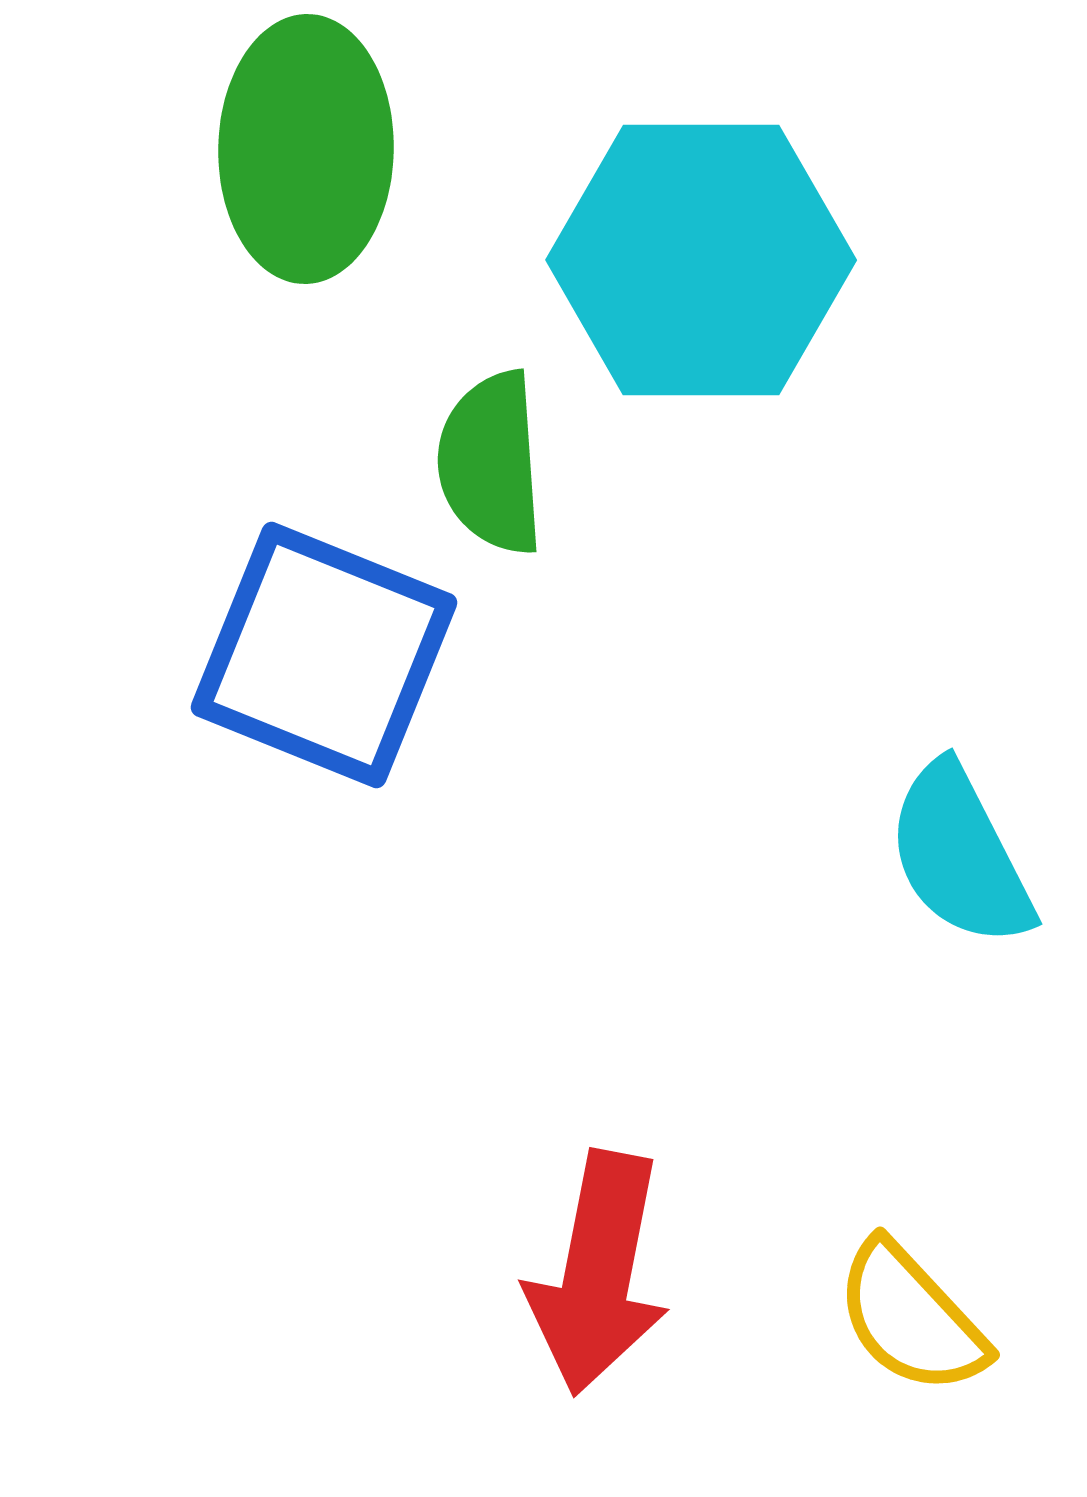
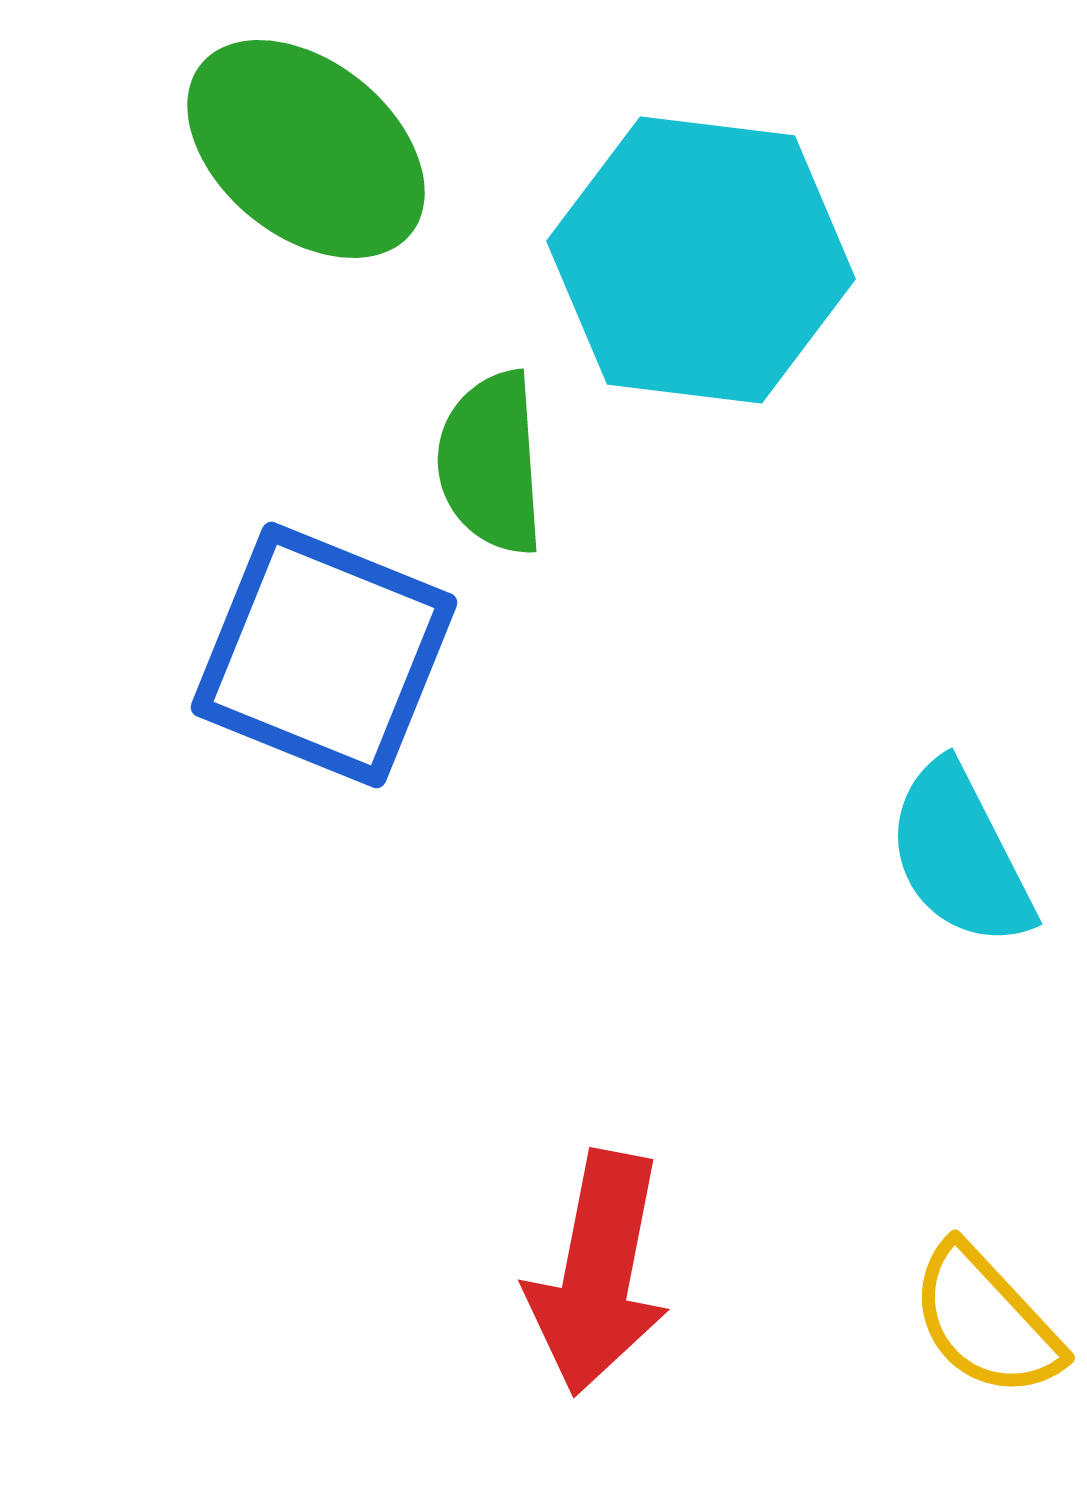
green ellipse: rotated 52 degrees counterclockwise
cyan hexagon: rotated 7 degrees clockwise
yellow semicircle: moved 75 px right, 3 px down
